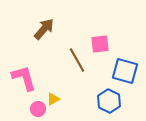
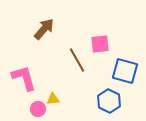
yellow triangle: rotated 24 degrees clockwise
